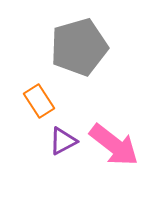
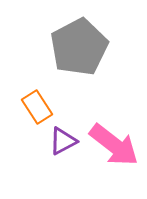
gray pentagon: rotated 12 degrees counterclockwise
orange rectangle: moved 2 px left, 6 px down
